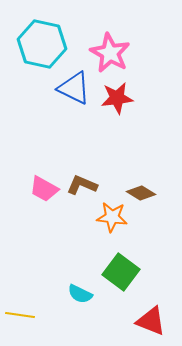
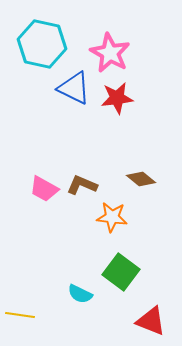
brown diamond: moved 14 px up; rotated 8 degrees clockwise
